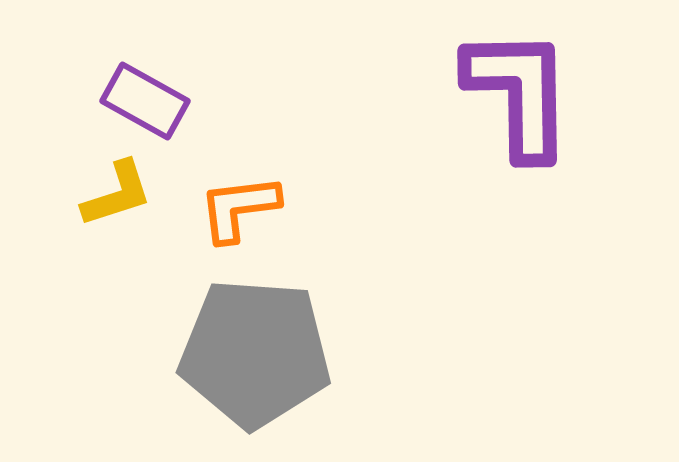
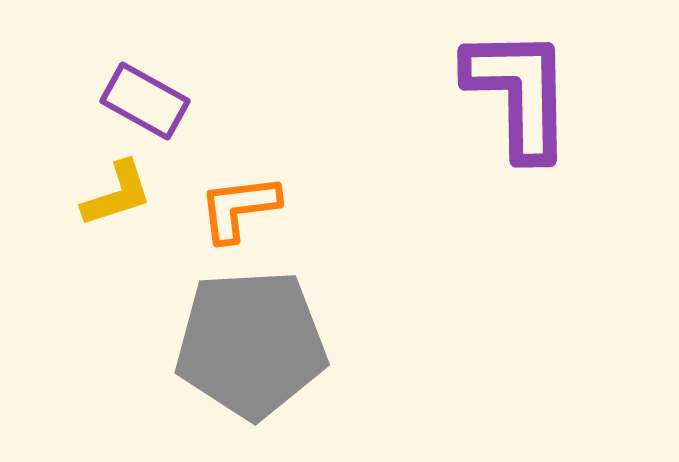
gray pentagon: moved 4 px left, 9 px up; rotated 7 degrees counterclockwise
